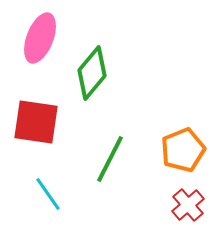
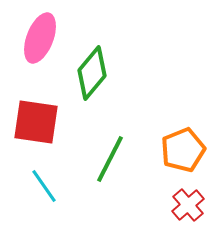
cyan line: moved 4 px left, 8 px up
